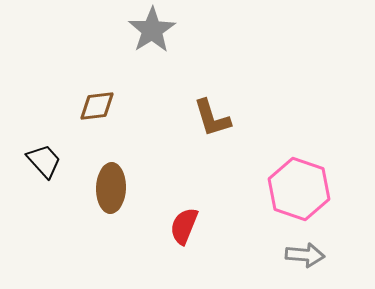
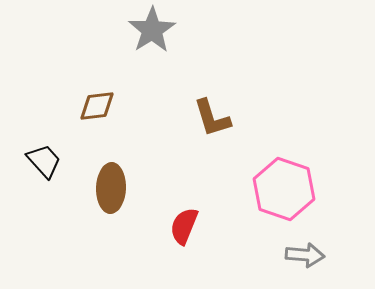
pink hexagon: moved 15 px left
